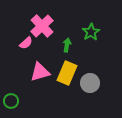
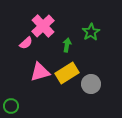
pink cross: moved 1 px right
yellow rectangle: rotated 35 degrees clockwise
gray circle: moved 1 px right, 1 px down
green circle: moved 5 px down
